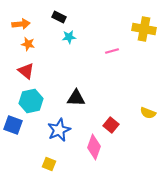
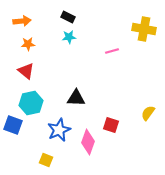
black rectangle: moved 9 px right
orange arrow: moved 1 px right, 3 px up
orange star: rotated 16 degrees counterclockwise
cyan hexagon: moved 2 px down
yellow semicircle: rotated 105 degrees clockwise
red square: rotated 21 degrees counterclockwise
pink diamond: moved 6 px left, 5 px up
yellow square: moved 3 px left, 4 px up
